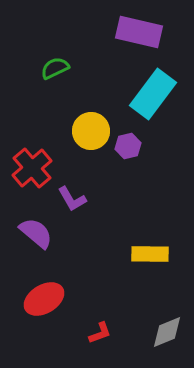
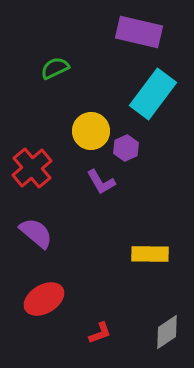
purple hexagon: moved 2 px left, 2 px down; rotated 10 degrees counterclockwise
purple L-shape: moved 29 px right, 17 px up
gray diamond: rotated 12 degrees counterclockwise
